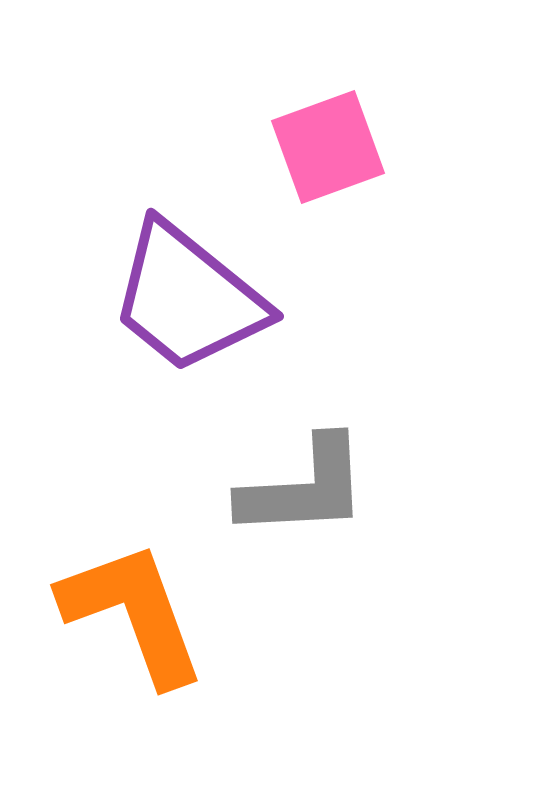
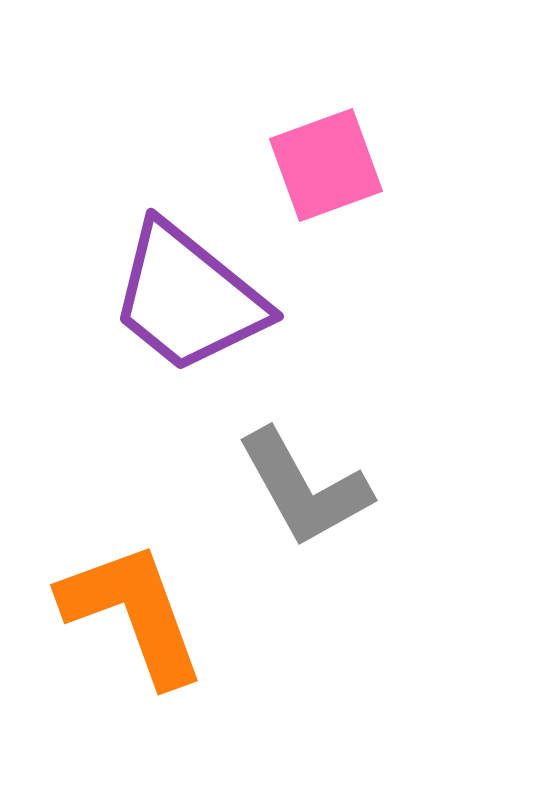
pink square: moved 2 px left, 18 px down
gray L-shape: rotated 64 degrees clockwise
